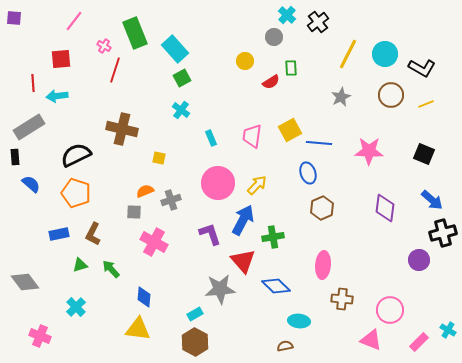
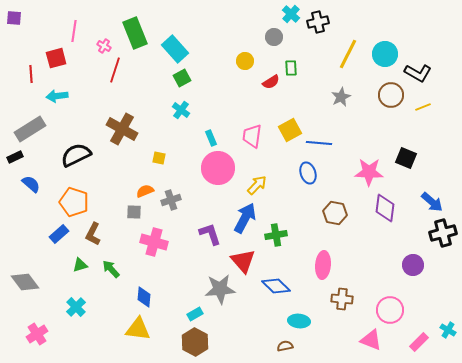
cyan cross at (287, 15): moved 4 px right, 1 px up
pink line at (74, 21): moved 10 px down; rotated 30 degrees counterclockwise
black cross at (318, 22): rotated 25 degrees clockwise
red square at (61, 59): moved 5 px left, 1 px up; rotated 10 degrees counterclockwise
black L-shape at (422, 68): moved 4 px left, 5 px down
red line at (33, 83): moved 2 px left, 9 px up
yellow line at (426, 104): moved 3 px left, 3 px down
gray rectangle at (29, 127): moved 1 px right, 2 px down
brown cross at (122, 129): rotated 16 degrees clockwise
pink star at (369, 151): moved 21 px down
black square at (424, 154): moved 18 px left, 4 px down
black rectangle at (15, 157): rotated 70 degrees clockwise
pink circle at (218, 183): moved 15 px up
orange pentagon at (76, 193): moved 2 px left, 9 px down
blue arrow at (432, 200): moved 2 px down
brown hexagon at (322, 208): moved 13 px right, 5 px down; rotated 25 degrees counterclockwise
blue arrow at (243, 220): moved 2 px right, 2 px up
blue rectangle at (59, 234): rotated 30 degrees counterclockwise
green cross at (273, 237): moved 3 px right, 2 px up
pink cross at (154, 242): rotated 12 degrees counterclockwise
purple circle at (419, 260): moved 6 px left, 5 px down
pink cross at (40, 336): moved 3 px left, 2 px up; rotated 35 degrees clockwise
